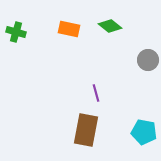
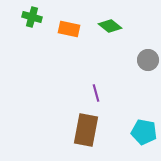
green cross: moved 16 px right, 15 px up
